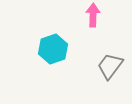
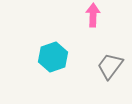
cyan hexagon: moved 8 px down
